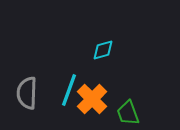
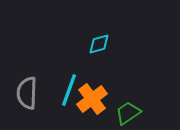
cyan diamond: moved 4 px left, 6 px up
orange cross: rotated 8 degrees clockwise
green trapezoid: rotated 76 degrees clockwise
